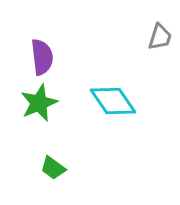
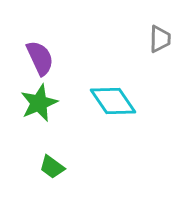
gray trapezoid: moved 2 px down; rotated 16 degrees counterclockwise
purple semicircle: moved 2 px left, 1 px down; rotated 18 degrees counterclockwise
green trapezoid: moved 1 px left, 1 px up
